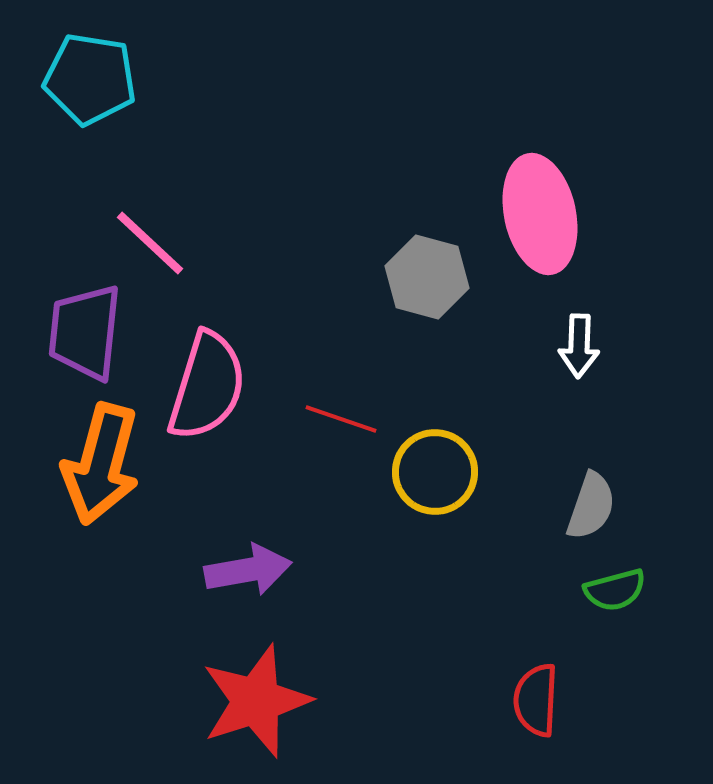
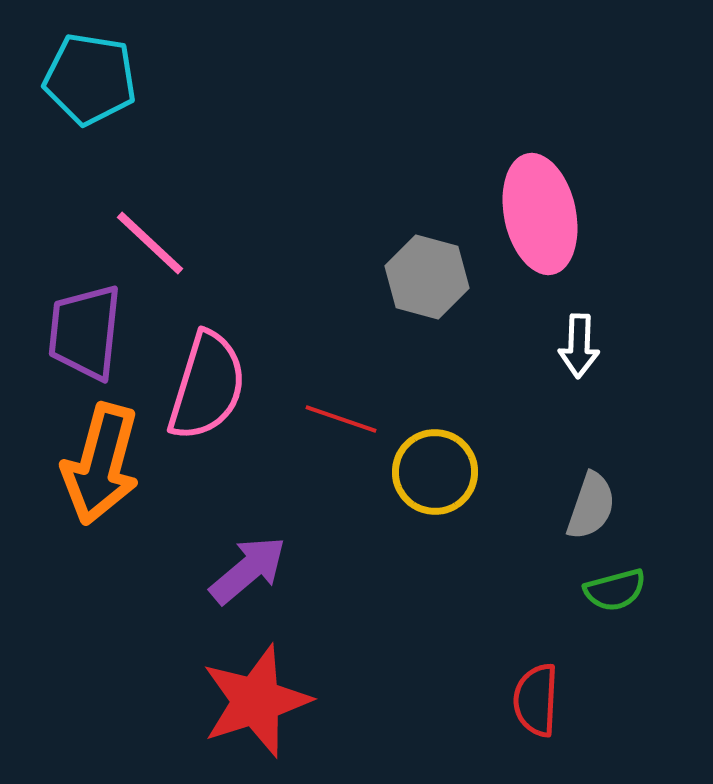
purple arrow: rotated 30 degrees counterclockwise
